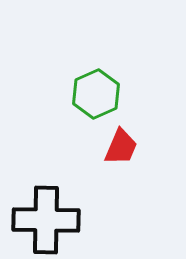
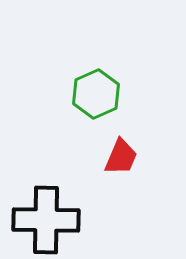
red trapezoid: moved 10 px down
